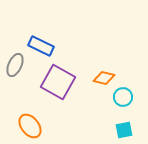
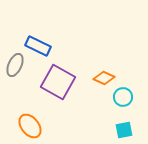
blue rectangle: moved 3 px left
orange diamond: rotated 10 degrees clockwise
